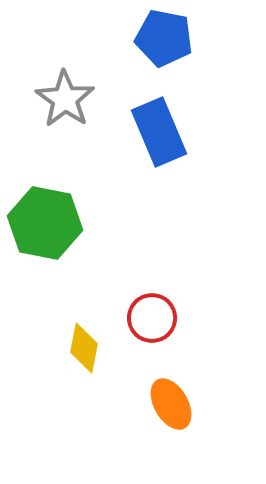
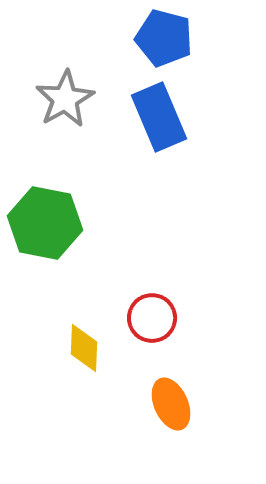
blue pentagon: rotated 4 degrees clockwise
gray star: rotated 8 degrees clockwise
blue rectangle: moved 15 px up
yellow diamond: rotated 9 degrees counterclockwise
orange ellipse: rotated 6 degrees clockwise
